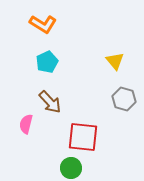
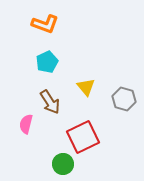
orange L-shape: moved 2 px right; rotated 12 degrees counterclockwise
yellow triangle: moved 29 px left, 26 px down
brown arrow: rotated 10 degrees clockwise
red square: rotated 32 degrees counterclockwise
green circle: moved 8 px left, 4 px up
